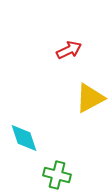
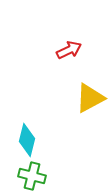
cyan diamond: moved 3 px right, 2 px down; rotated 32 degrees clockwise
green cross: moved 25 px left, 1 px down
